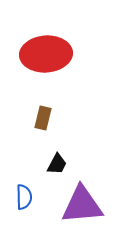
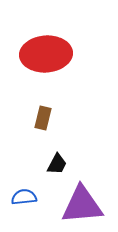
blue semicircle: rotated 95 degrees counterclockwise
